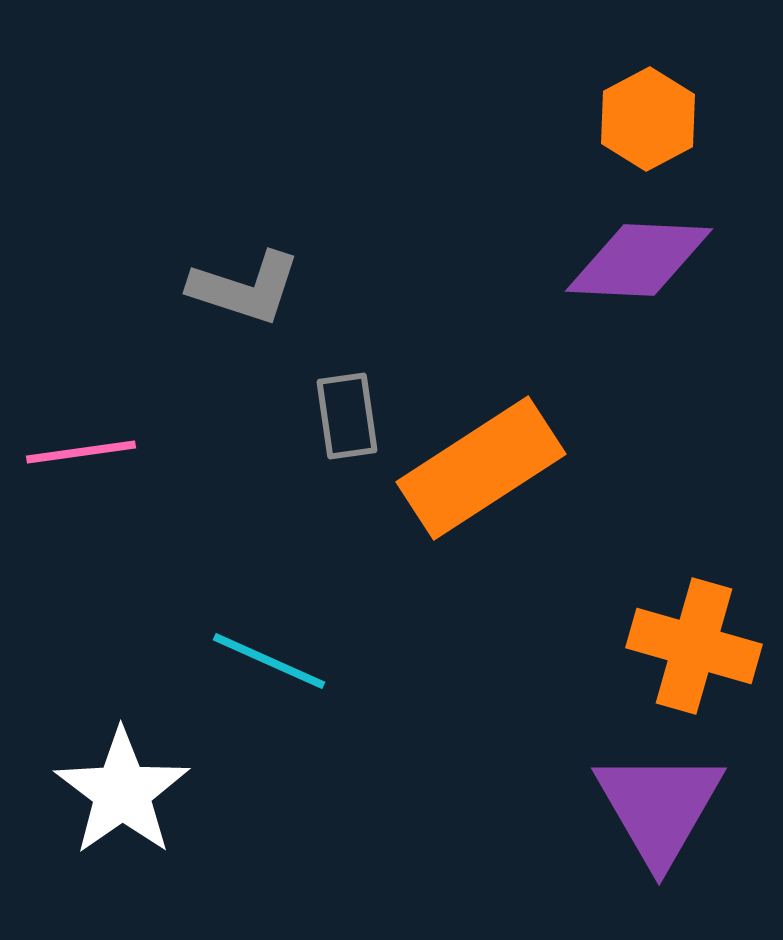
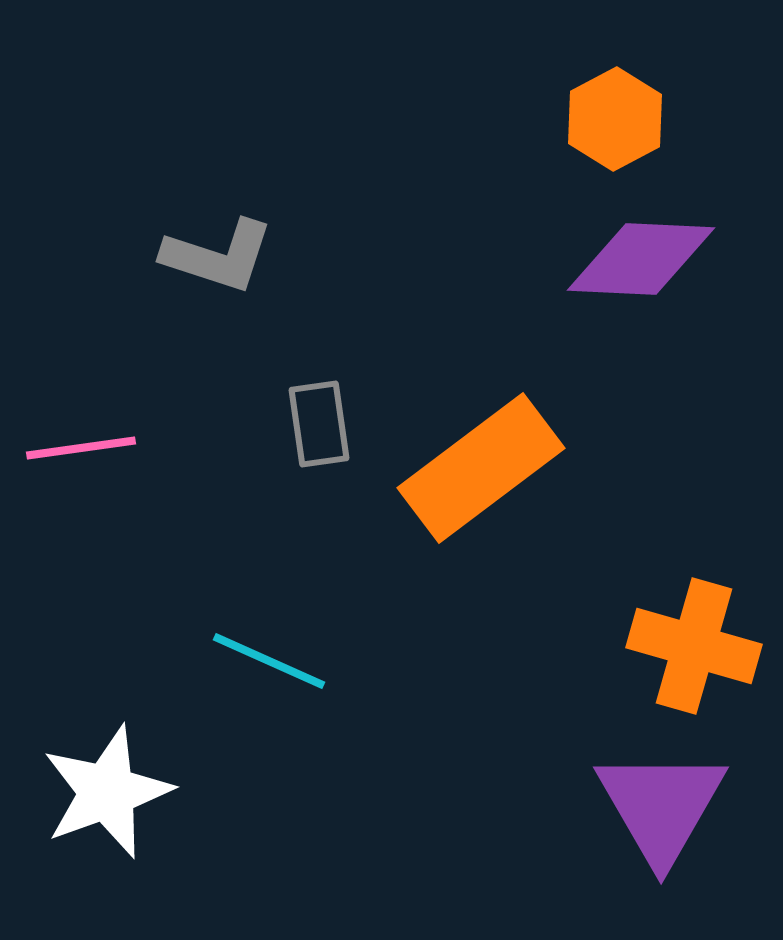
orange hexagon: moved 33 px left
purple diamond: moved 2 px right, 1 px up
gray L-shape: moved 27 px left, 32 px up
gray rectangle: moved 28 px left, 8 px down
pink line: moved 4 px up
orange rectangle: rotated 4 degrees counterclockwise
white star: moved 15 px left; rotated 15 degrees clockwise
purple triangle: moved 2 px right, 1 px up
